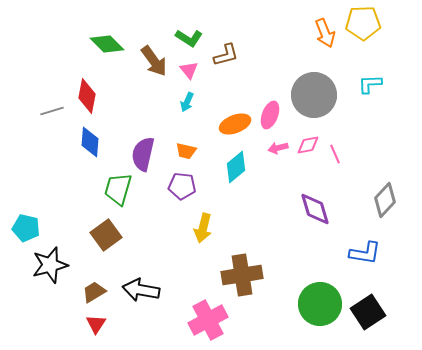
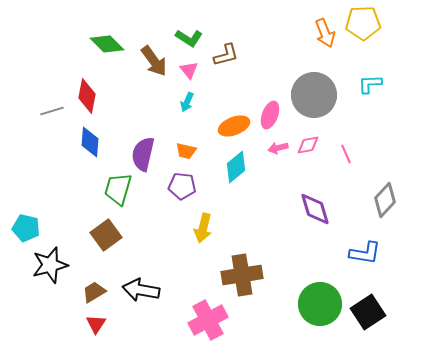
orange ellipse: moved 1 px left, 2 px down
pink line: moved 11 px right
